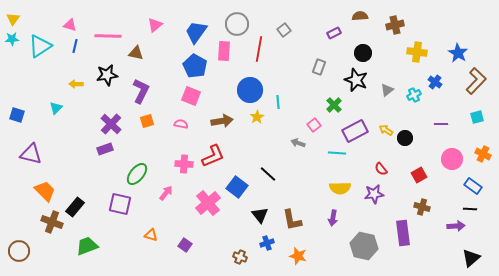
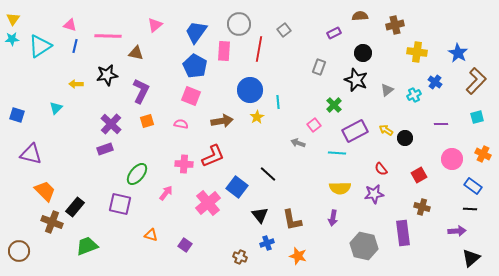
gray circle at (237, 24): moved 2 px right
purple arrow at (456, 226): moved 1 px right, 5 px down
